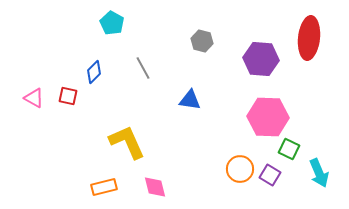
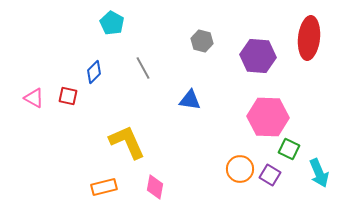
purple hexagon: moved 3 px left, 3 px up
pink diamond: rotated 25 degrees clockwise
